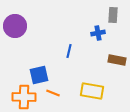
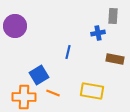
gray rectangle: moved 1 px down
blue line: moved 1 px left, 1 px down
brown rectangle: moved 2 px left, 1 px up
blue square: rotated 18 degrees counterclockwise
